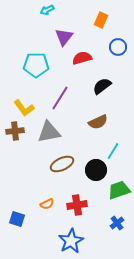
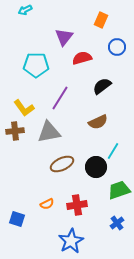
cyan arrow: moved 22 px left
blue circle: moved 1 px left
black circle: moved 3 px up
